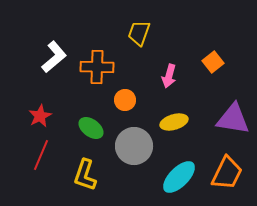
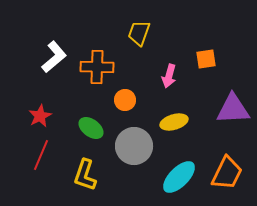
orange square: moved 7 px left, 3 px up; rotated 30 degrees clockwise
purple triangle: moved 10 px up; rotated 12 degrees counterclockwise
